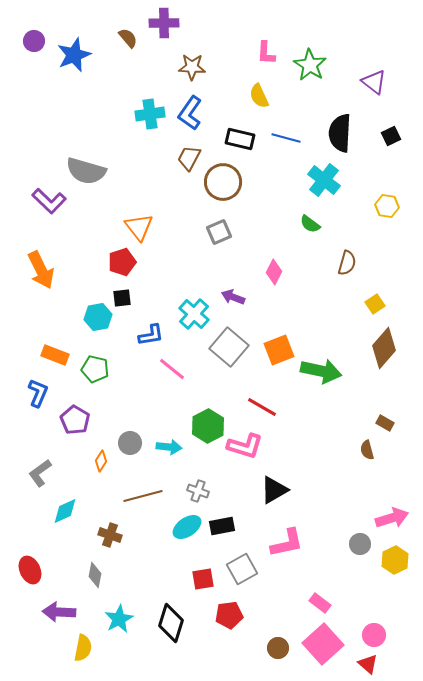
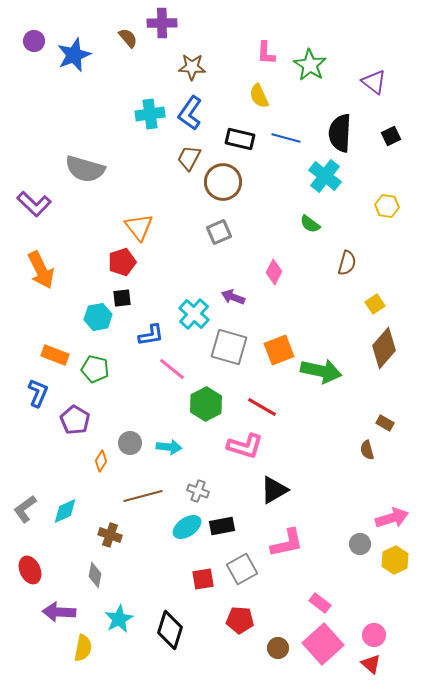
purple cross at (164, 23): moved 2 px left
gray semicircle at (86, 171): moved 1 px left, 2 px up
cyan cross at (324, 180): moved 1 px right, 4 px up
purple L-shape at (49, 201): moved 15 px left, 3 px down
gray square at (229, 347): rotated 24 degrees counterclockwise
green hexagon at (208, 426): moved 2 px left, 22 px up
gray L-shape at (40, 473): moved 15 px left, 36 px down
red pentagon at (229, 615): moved 11 px right, 5 px down; rotated 12 degrees clockwise
black diamond at (171, 623): moved 1 px left, 7 px down
red triangle at (368, 664): moved 3 px right
